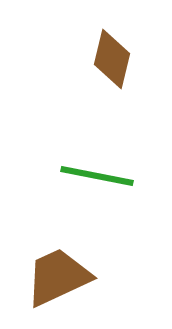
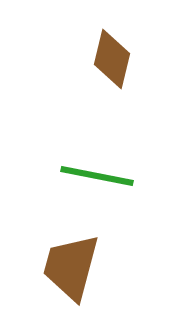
brown trapezoid: moved 13 px right, 10 px up; rotated 50 degrees counterclockwise
